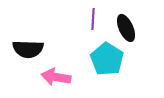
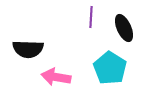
purple line: moved 2 px left, 2 px up
black ellipse: moved 2 px left
cyan pentagon: moved 3 px right, 9 px down
